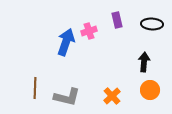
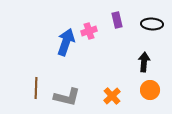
brown line: moved 1 px right
